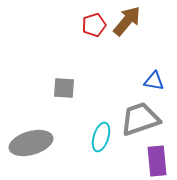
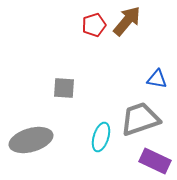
blue triangle: moved 3 px right, 2 px up
gray ellipse: moved 3 px up
purple rectangle: moved 2 px left; rotated 60 degrees counterclockwise
